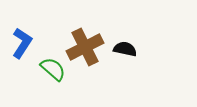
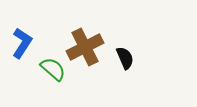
black semicircle: moved 9 px down; rotated 55 degrees clockwise
